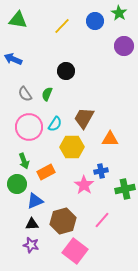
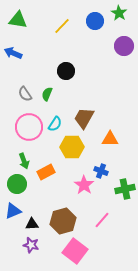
blue arrow: moved 6 px up
blue cross: rotated 32 degrees clockwise
blue triangle: moved 22 px left, 10 px down
